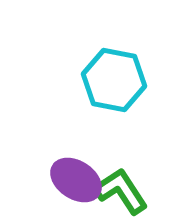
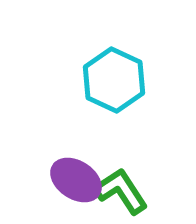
cyan hexagon: rotated 14 degrees clockwise
